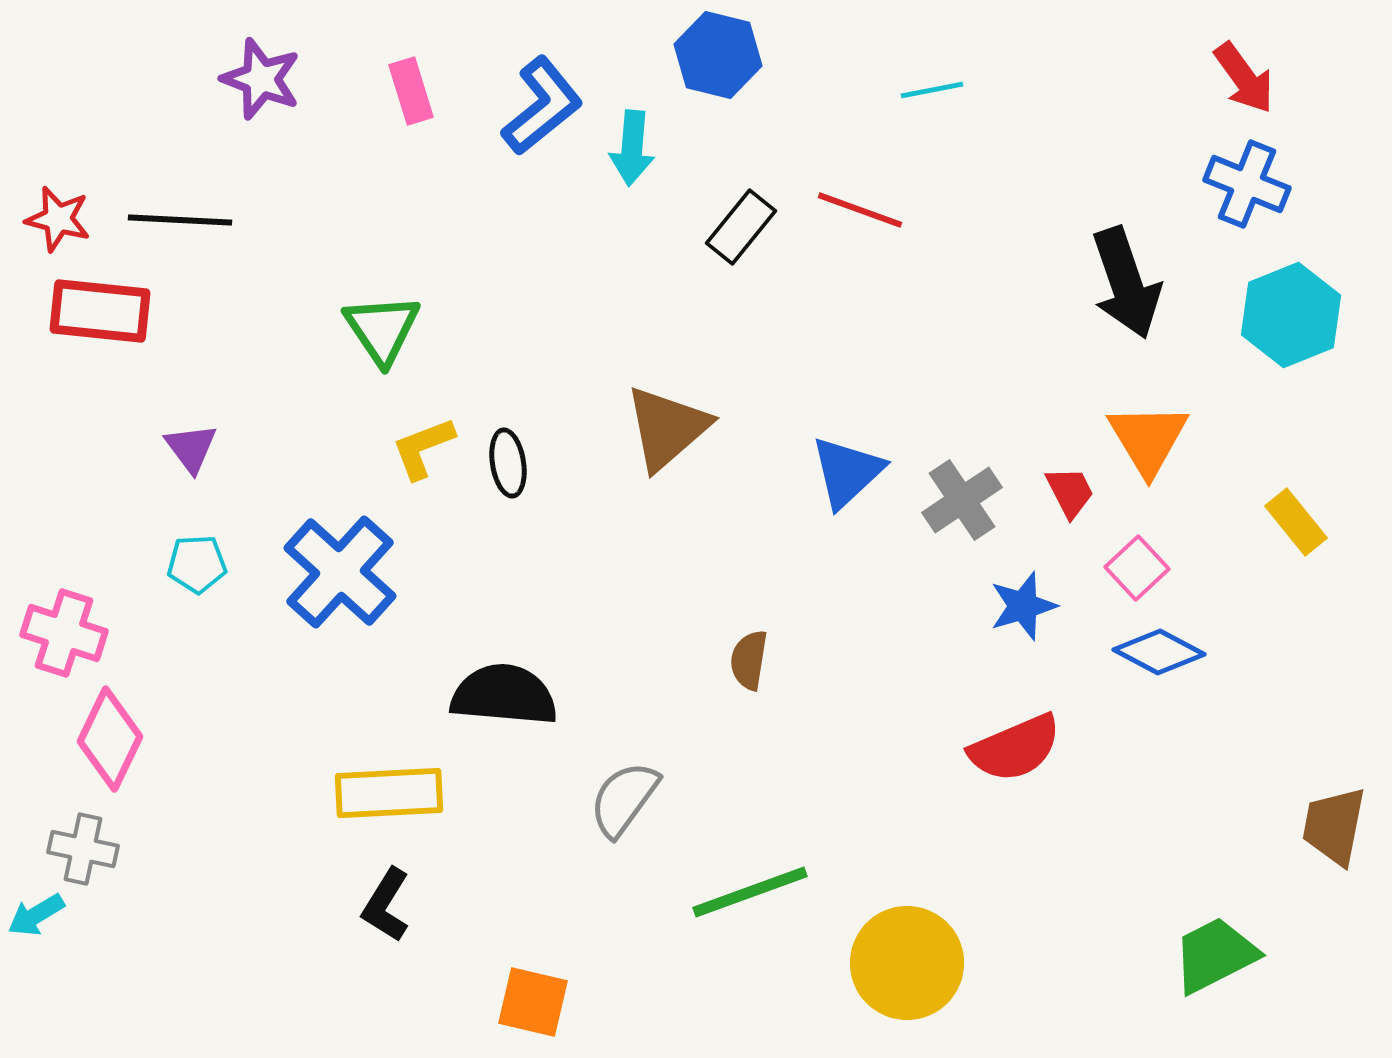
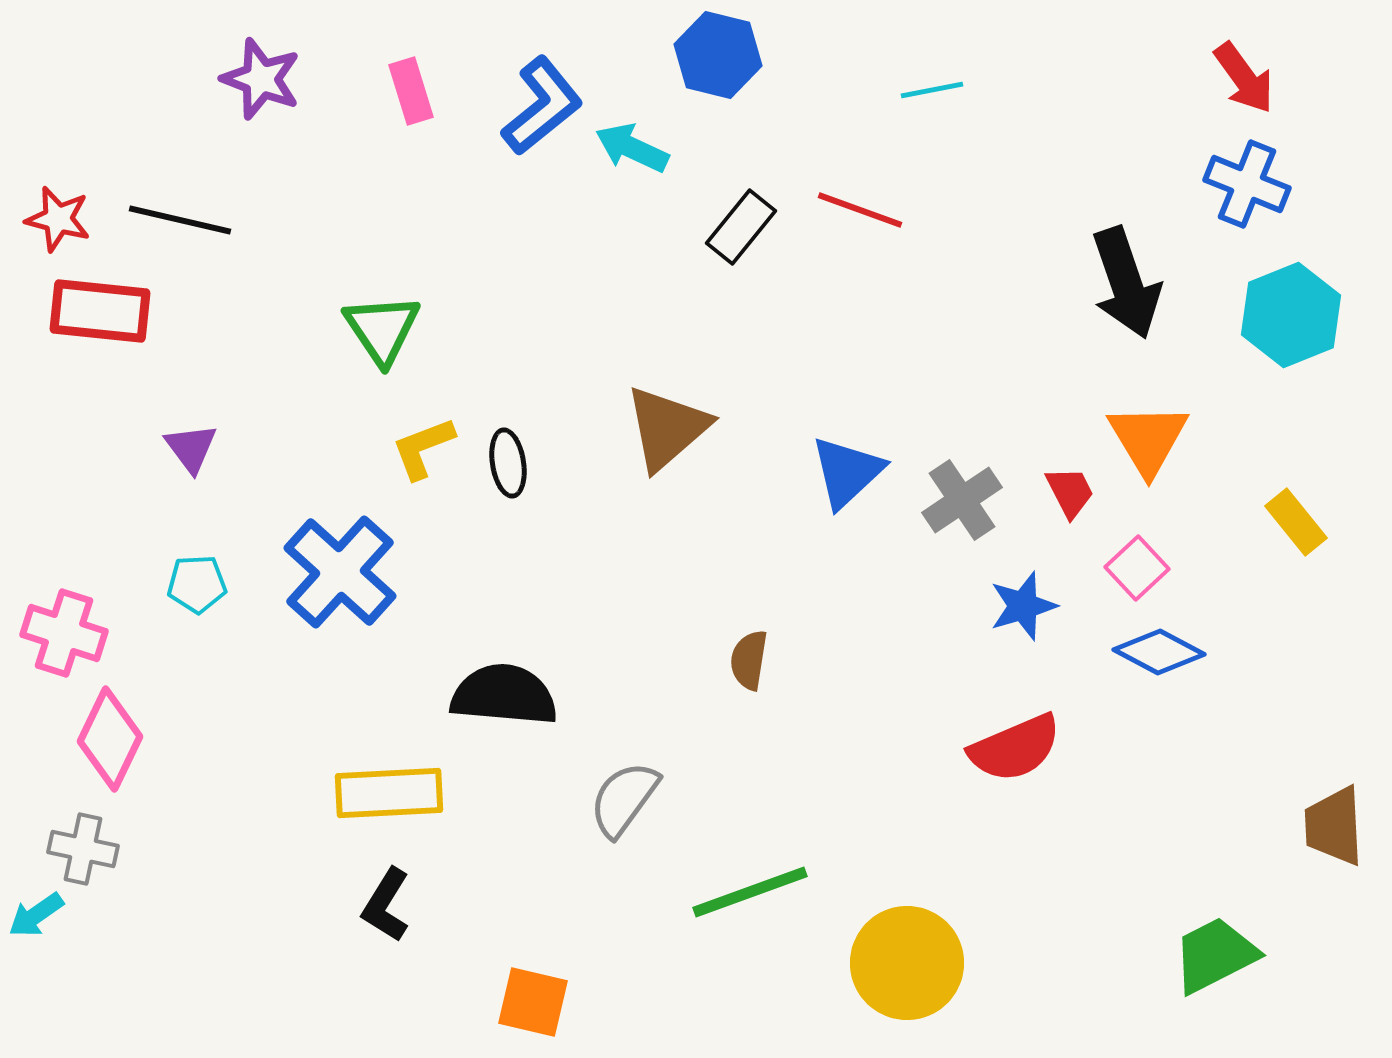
cyan arrow at (632, 148): rotated 110 degrees clockwise
black line at (180, 220): rotated 10 degrees clockwise
cyan pentagon at (197, 564): moved 20 px down
brown trapezoid at (1334, 826): rotated 14 degrees counterclockwise
cyan arrow at (36, 915): rotated 4 degrees counterclockwise
